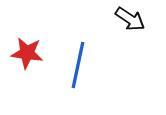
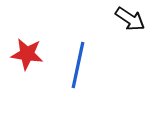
red star: moved 1 px down
